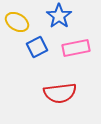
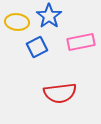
blue star: moved 10 px left
yellow ellipse: rotated 25 degrees counterclockwise
pink rectangle: moved 5 px right, 6 px up
